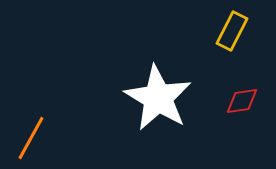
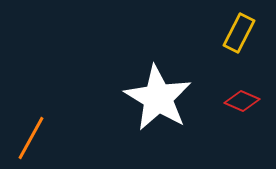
yellow rectangle: moved 7 px right, 2 px down
red diamond: rotated 32 degrees clockwise
